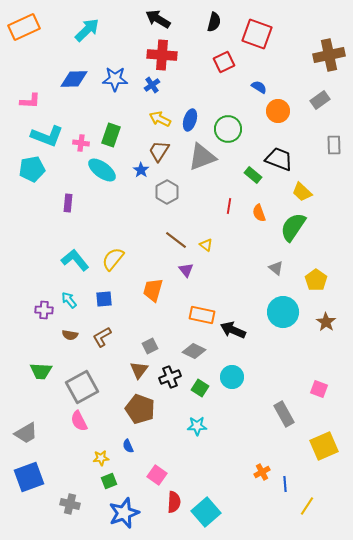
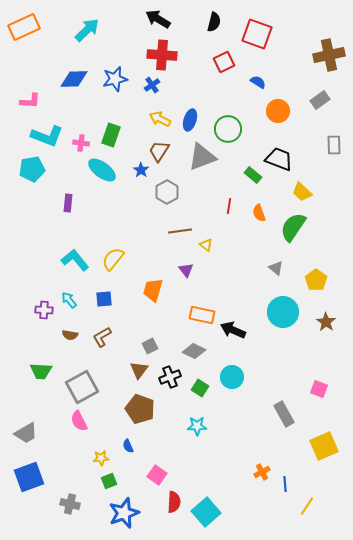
blue star at (115, 79): rotated 15 degrees counterclockwise
blue semicircle at (259, 87): moved 1 px left, 5 px up
brown line at (176, 240): moved 4 px right, 9 px up; rotated 45 degrees counterclockwise
